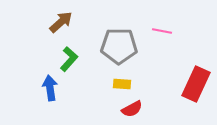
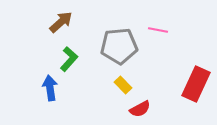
pink line: moved 4 px left, 1 px up
gray pentagon: rotated 6 degrees counterclockwise
yellow rectangle: moved 1 px right, 1 px down; rotated 42 degrees clockwise
red semicircle: moved 8 px right
